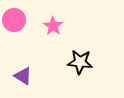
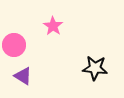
pink circle: moved 25 px down
black star: moved 15 px right, 6 px down
